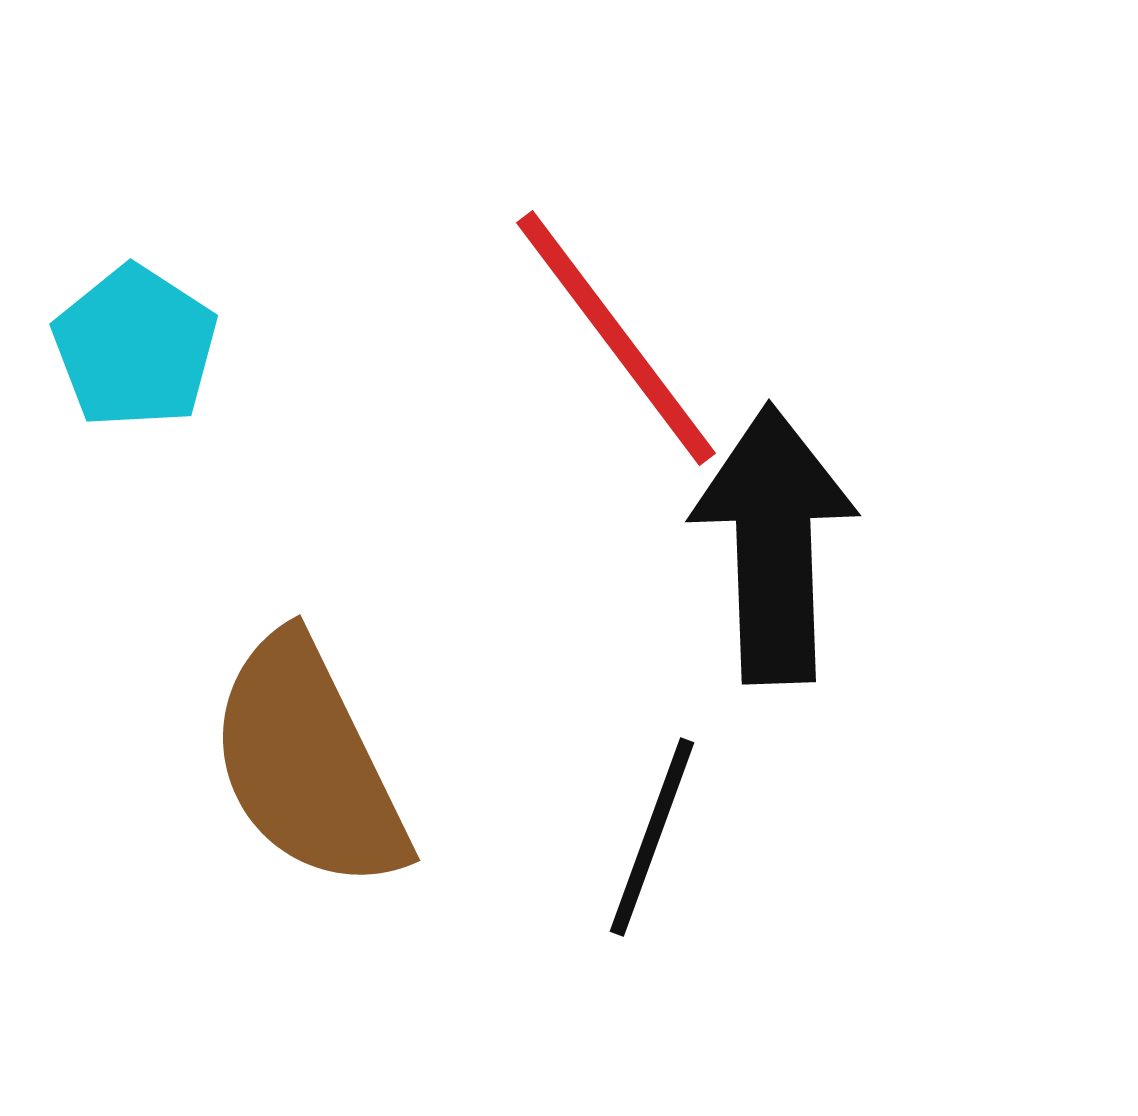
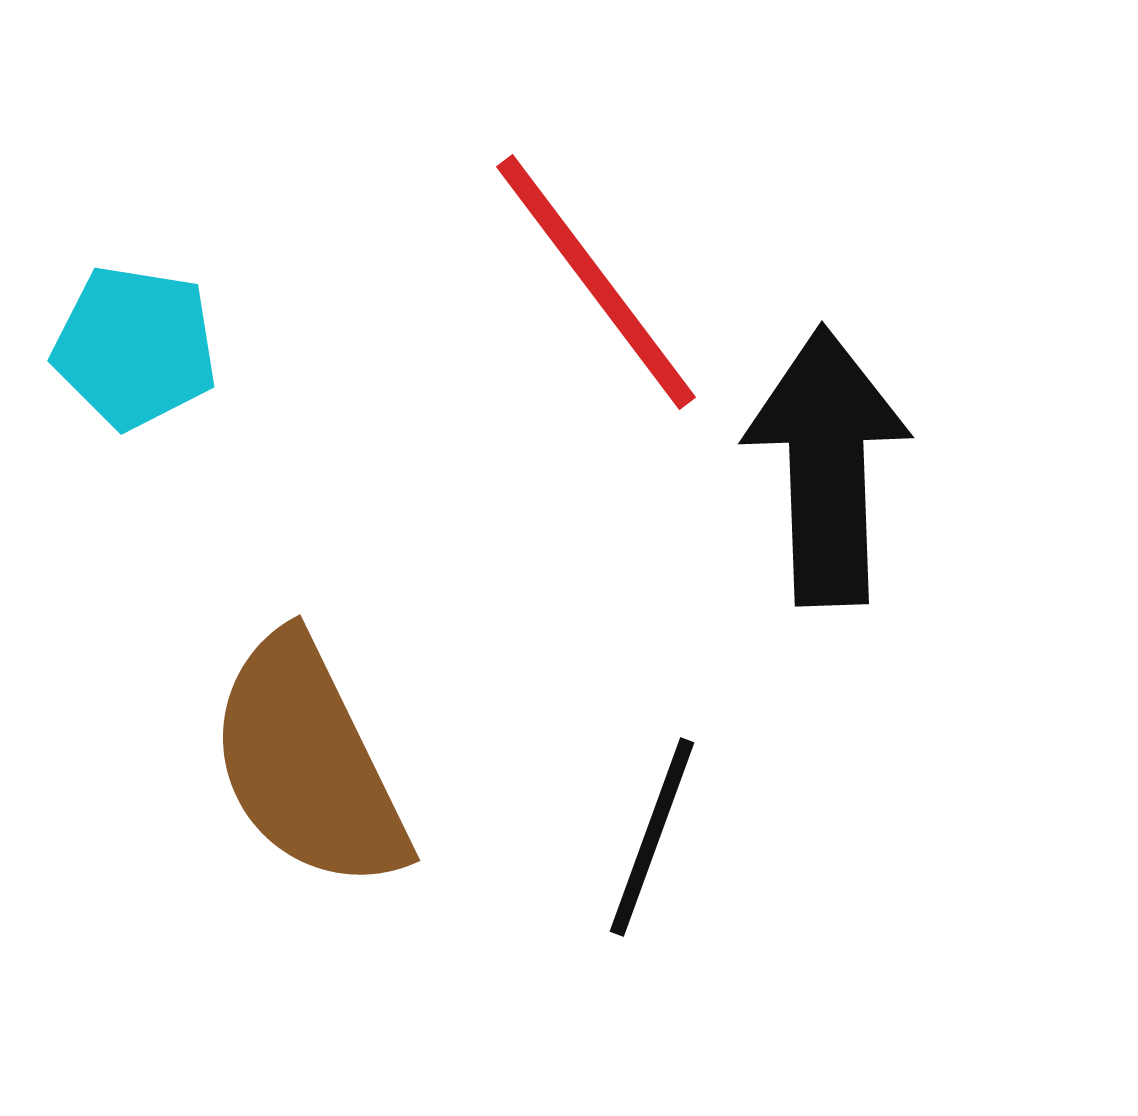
red line: moved 20 px left, 56 px up
cyan pentagon: rotated 24 degrees counterclockwise
black arrow: moved 53 px right, 78 px up
